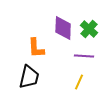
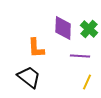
purple line: moved 4 px left
black trapezoid: rotated 65 degrees counterclockwise
yellow line: moved 8 px right
